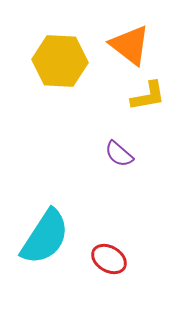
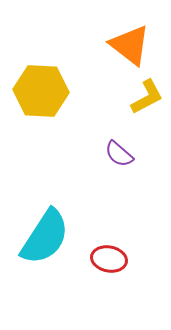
yellow hexagon: moved 19 px left, 30 px down
yellow L-shape: moved 1 px left, 1 px down; rotated 18 degrees counterclockwise
red ellipse: rotated 20 degrees counterclockwise
